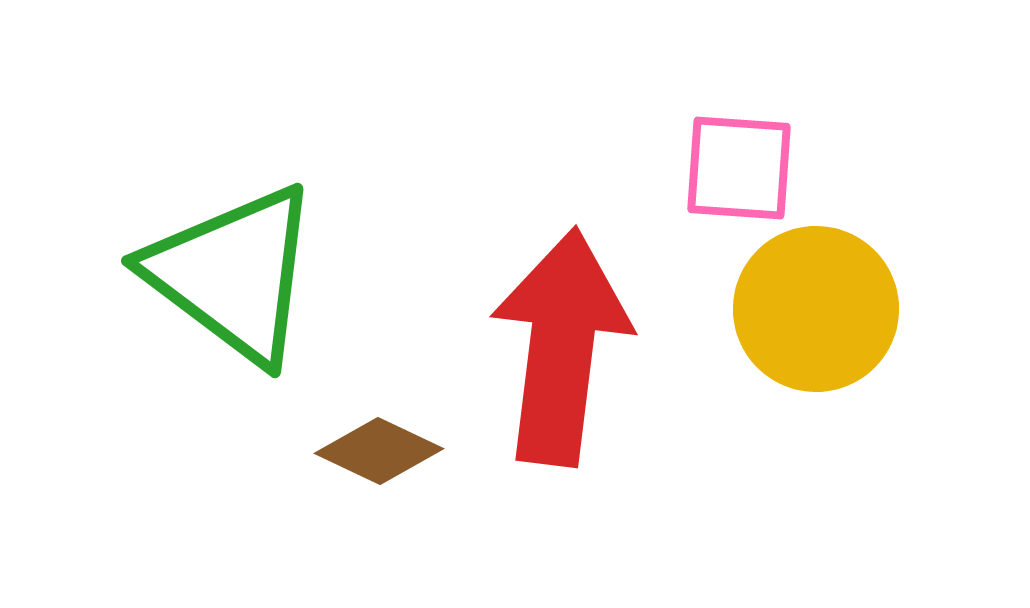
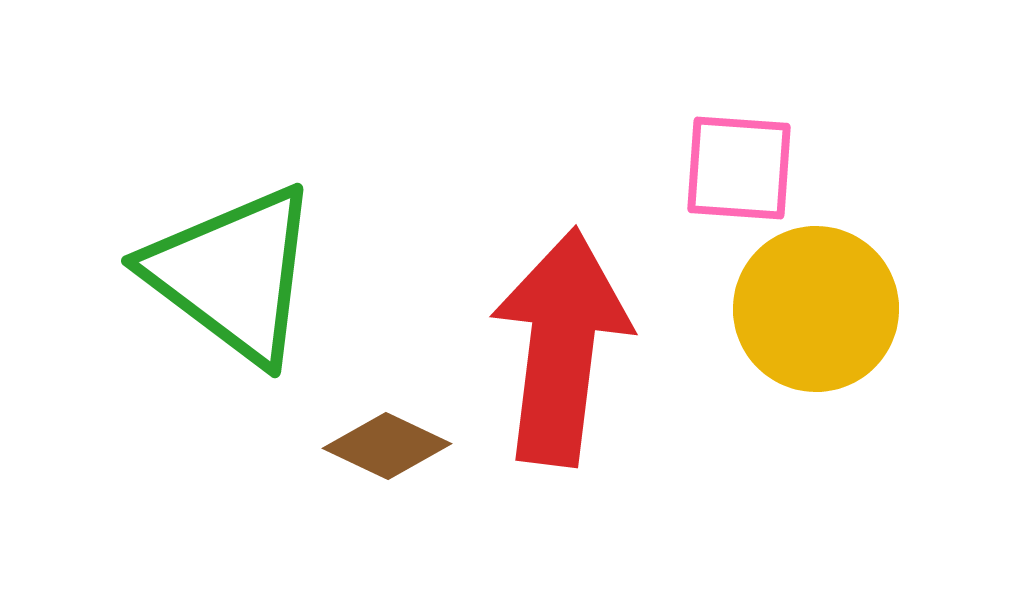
brown diamond: moved 8 px right, 5 px up
